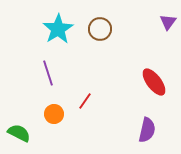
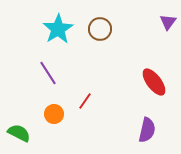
purple line: rotated 15 degrees counterclockwise
